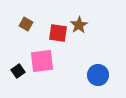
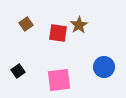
brown square: rotated 24 degrees clockwise
pink square: moved 17 px right, 19 px down
blue circle: moved 6 px right, 8 px up
